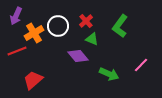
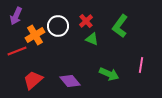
orange cross: moved 1 px right, 2 px down
purple diamond: moved 8 px left, 25 px down
pink line: rotated 35 degrees counterclockwise
